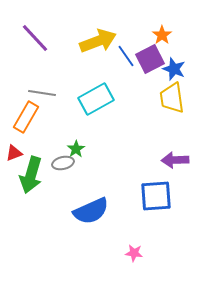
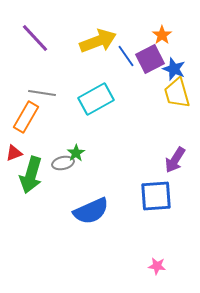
yellow trapezoid: moved 5 px right, 5 px up; rotated 8 degrees counterclockwise
green star: moved 4 px down
purple arrow: rotated 56 degrees counterclockwise
pink star: moved 23 px right, 13 px down
